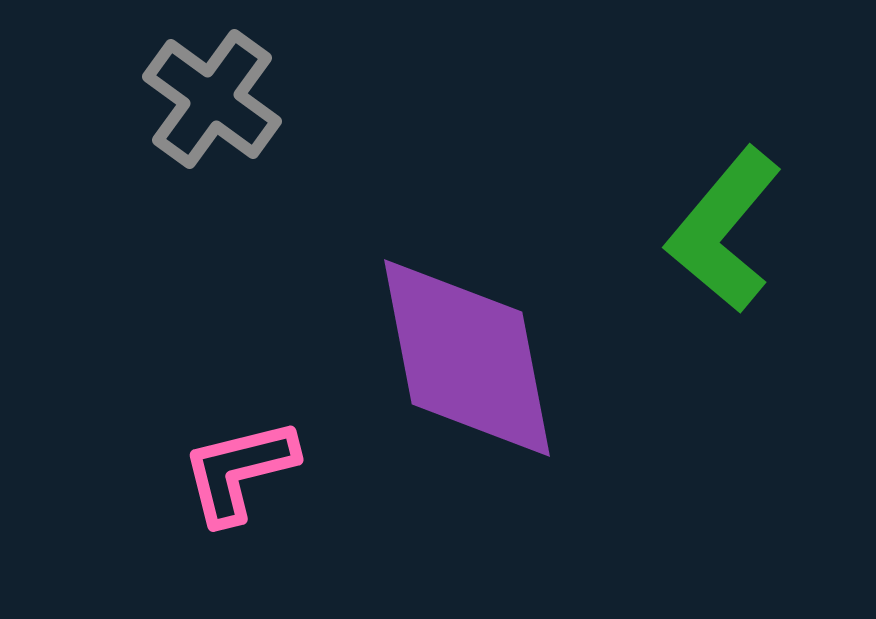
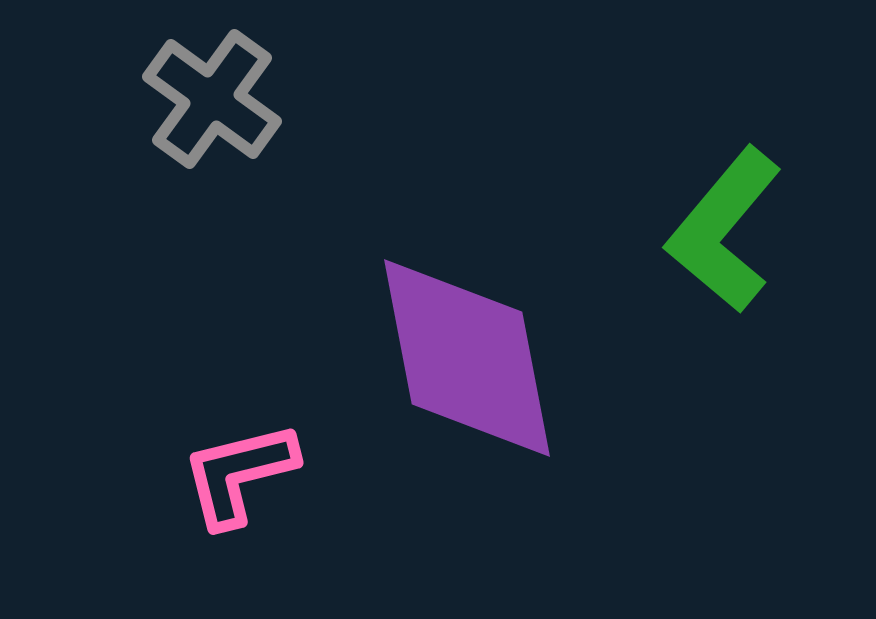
pink L-shape: moved 3 px down
